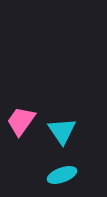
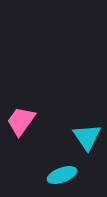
cyan triangle: moved 25 px right, 6 px down
